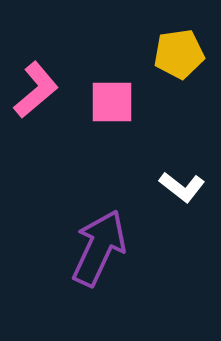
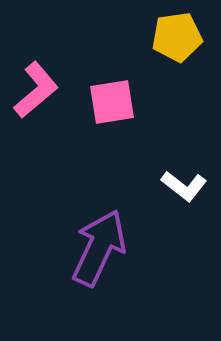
yellow pentagon: moved 2 px left, 17 px up
pink square: rotated 9 degrees counterclockwise
white L-shape: moved 2 px right, 1 px up
